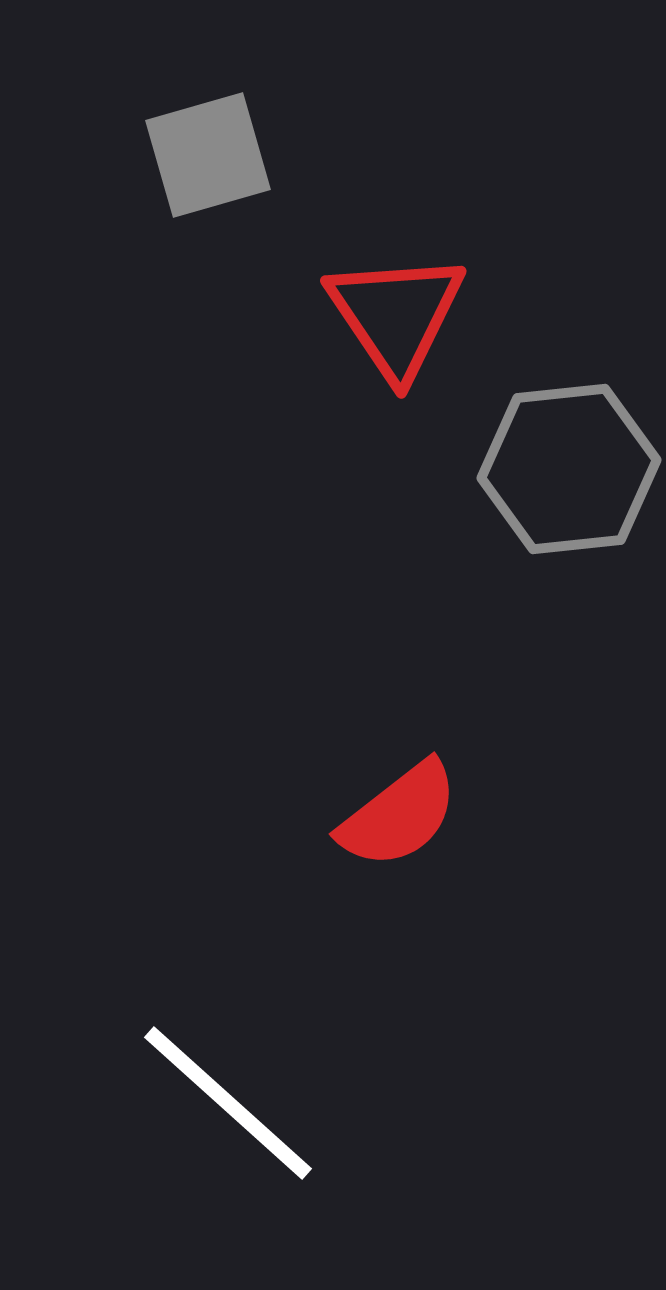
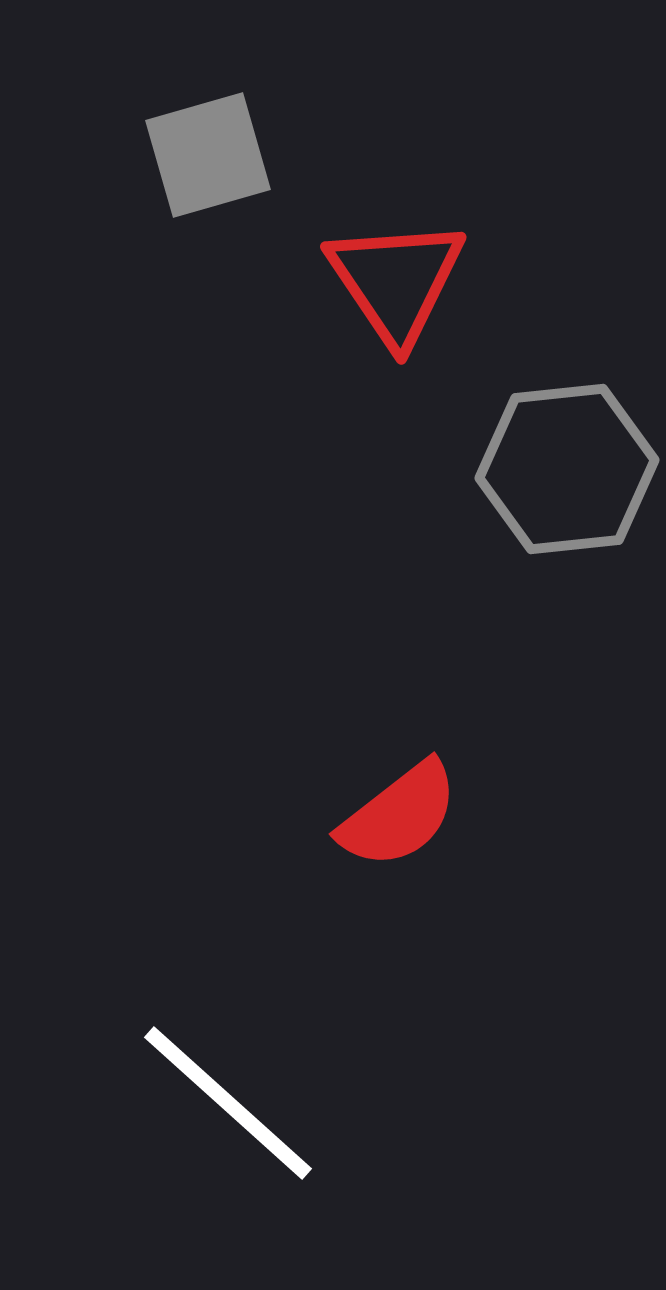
red triangle: moved 34 px up
gray hexagon: moved 2 px left
